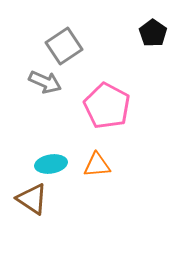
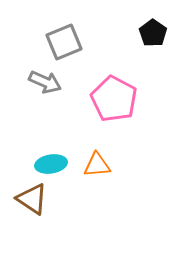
gray square: moved 4 px up; rotated 12 degrees clockwise
pink pentagon: moved 7 px right, 7 px up
